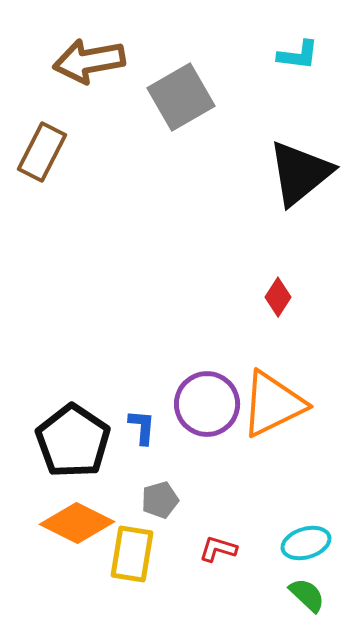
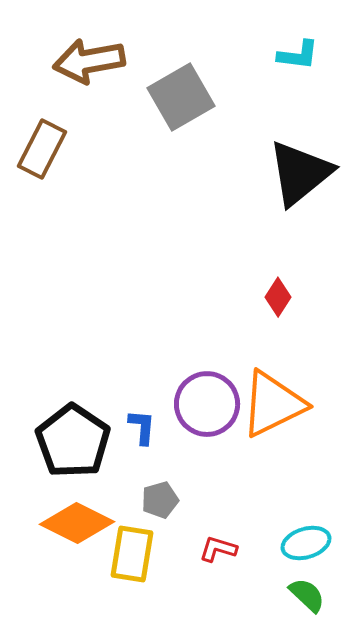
brown rectangle: moved 3 px up
